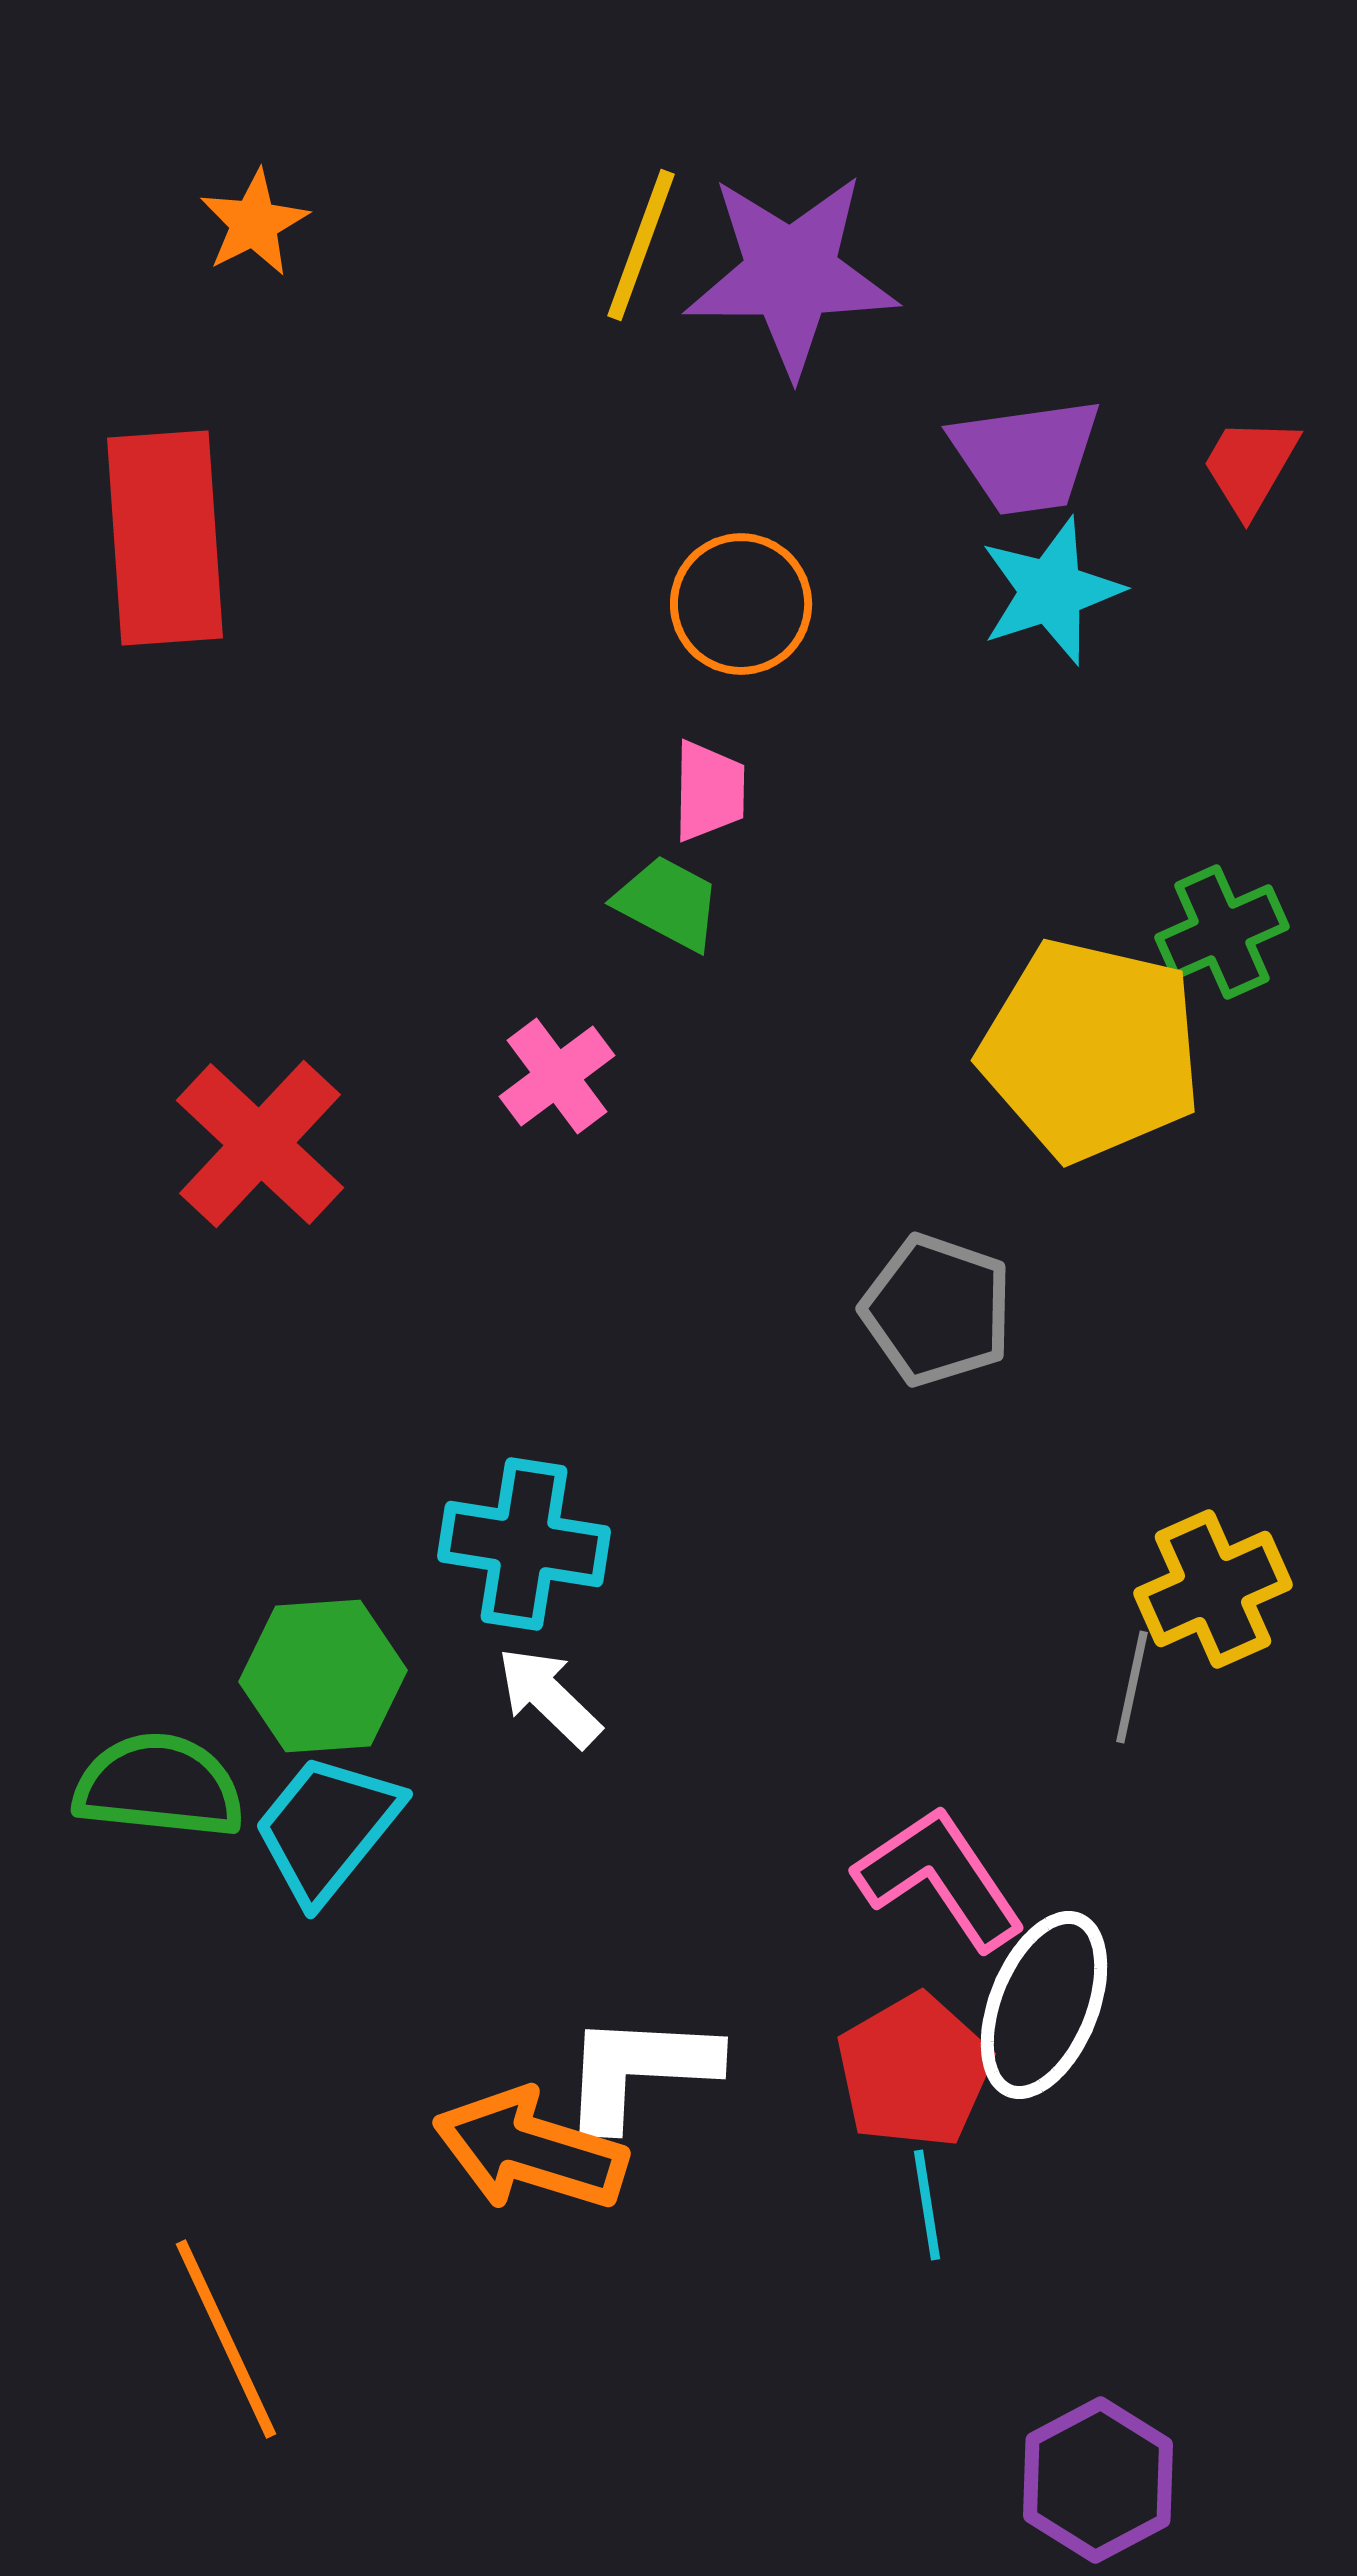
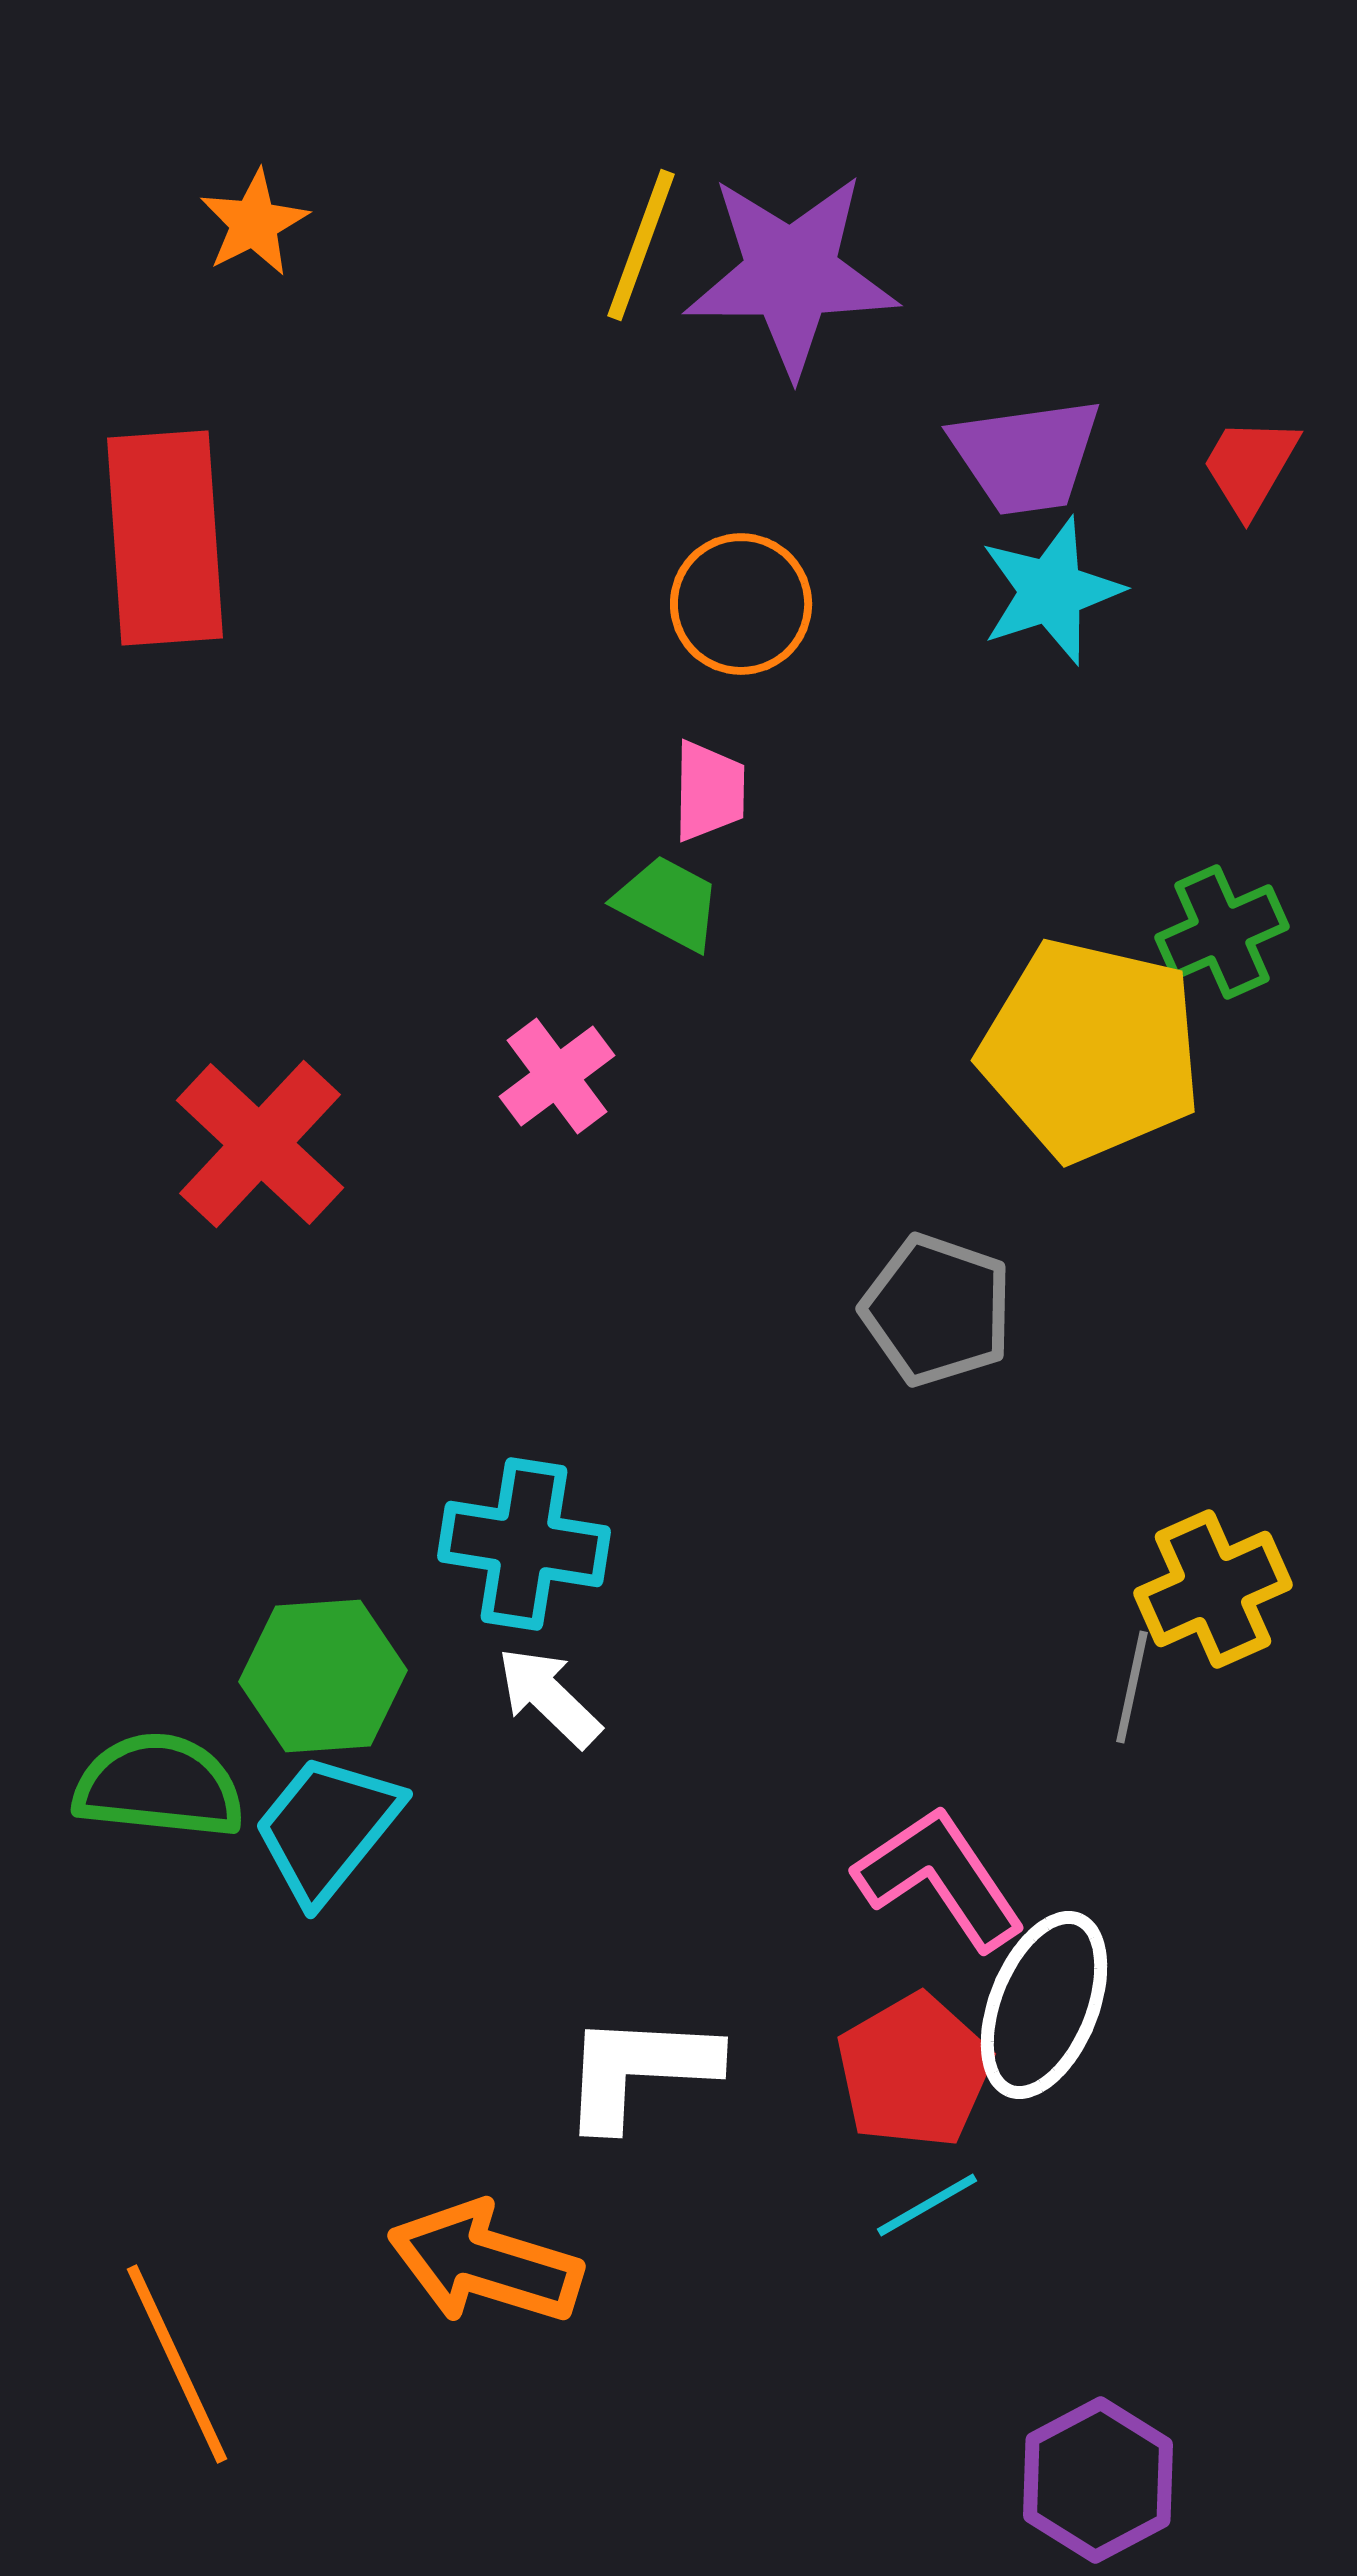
orange arrow: moved 45 px left, 113 px down
cyan line: rotated 69 degrees clockwise
orange line: moved 49 px left, 25 px down
